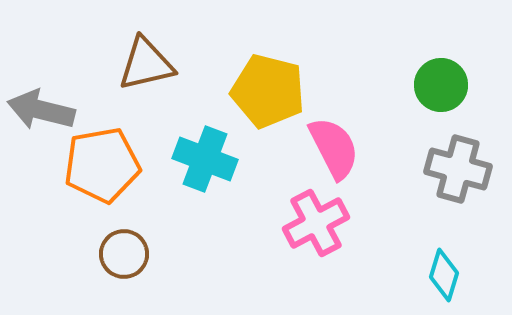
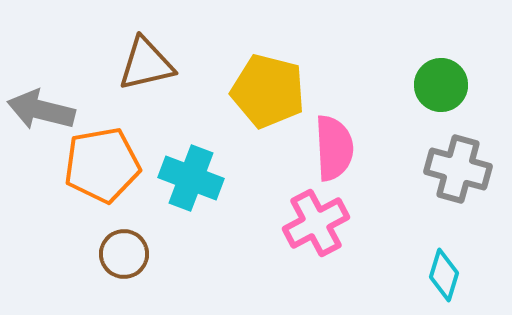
pink semicircle: rotated 24 degrees clockwise
cyan cross: moved 14 px left, 19 px down
